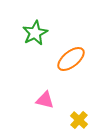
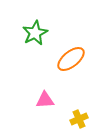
pink triangle: rotated 18 degrees counterclockwise
yellow cross: moved 1 px up; rotated 24 degrees clockwise
